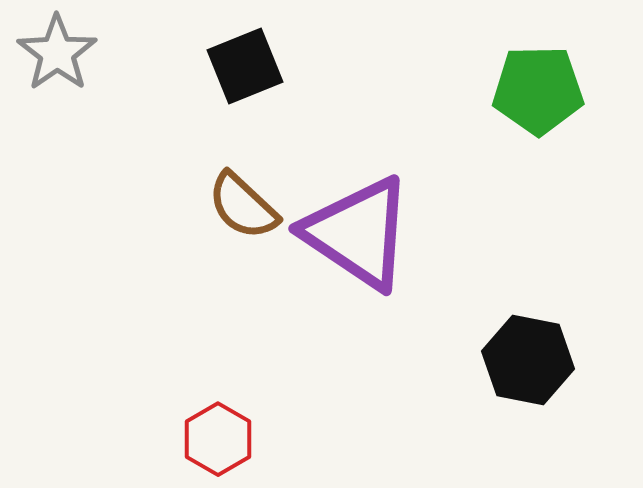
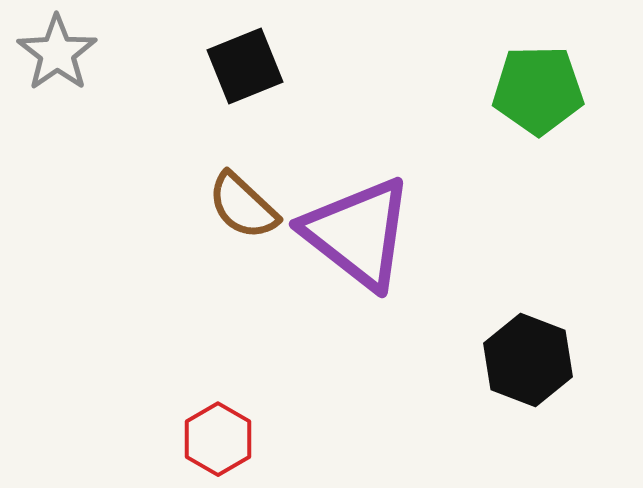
purple triangle: rotated 4 degrees clockwise
black hexagon: rotated 10 degrees clockwise
